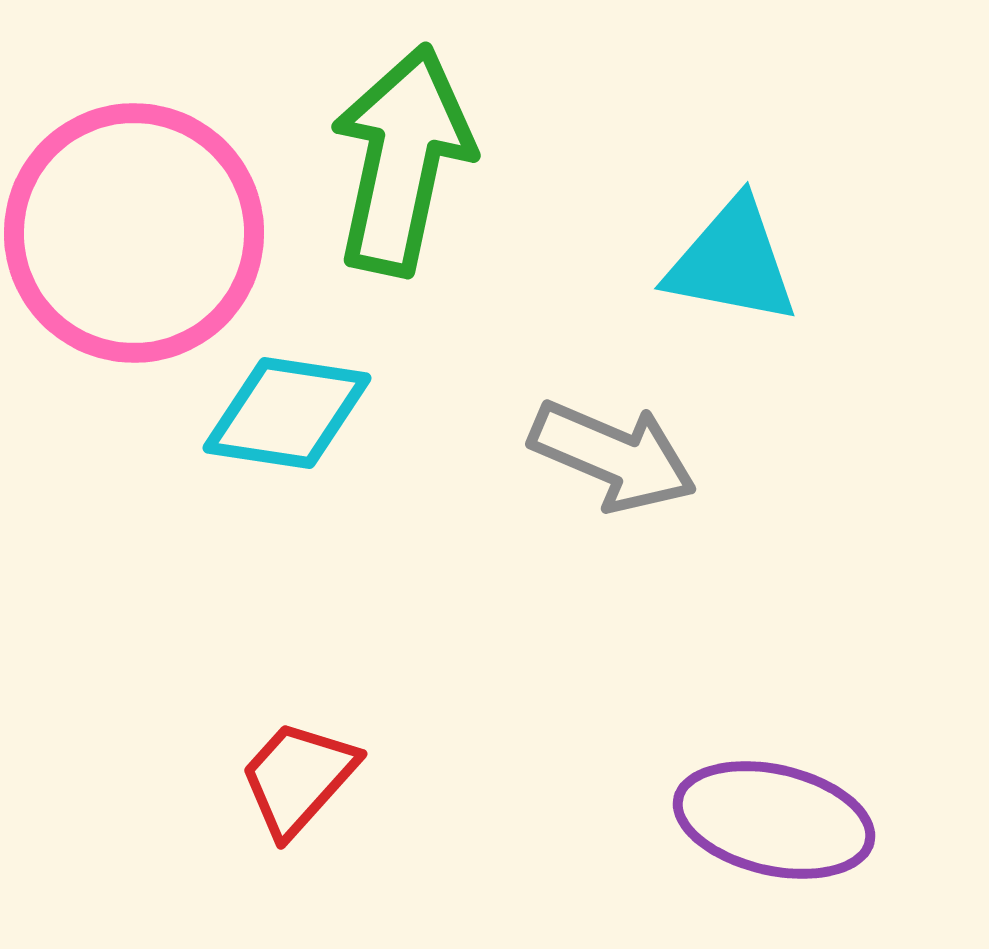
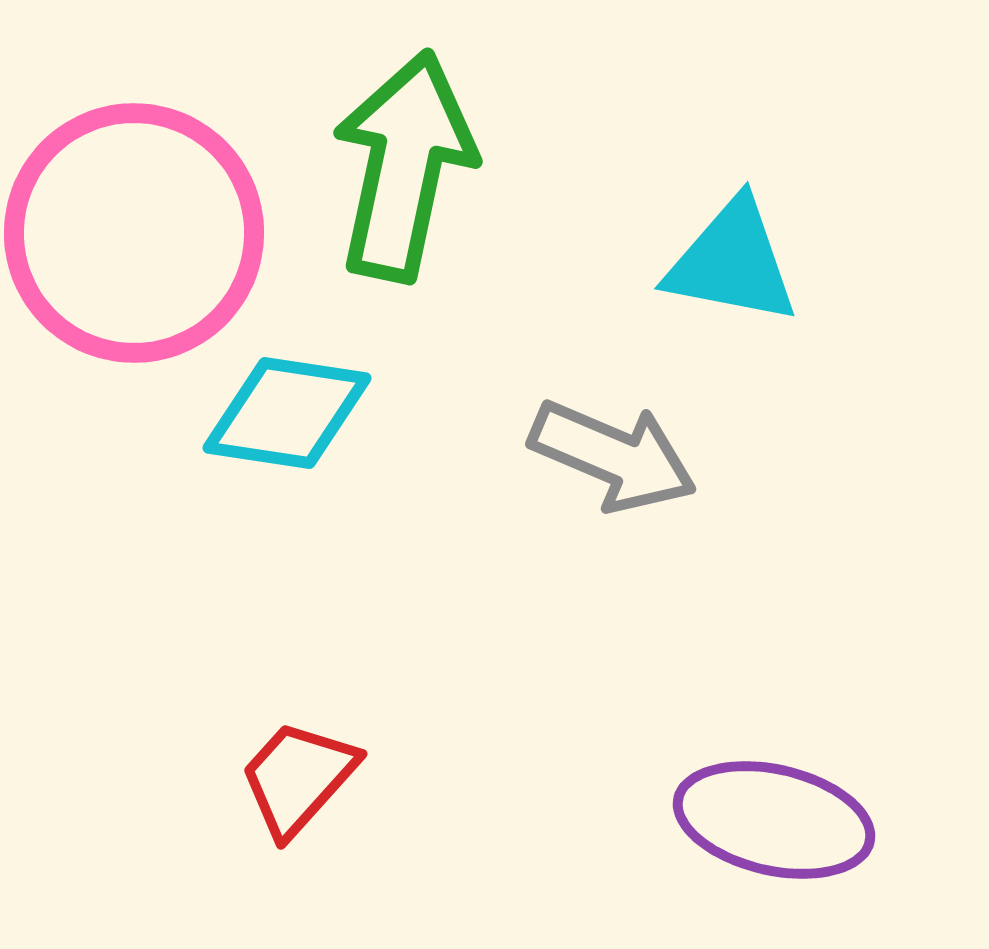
green arrow: moved 2 px right, 6 px down
